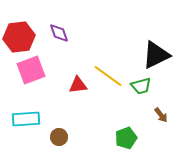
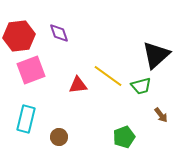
red hexagon: moved 1 px up
black triangle: rotated 16 degrees counterclockwise
cyan rectangle: rotated 72 degrees counterclockwise
green pentagon: moved 2 px left, 1 px up
